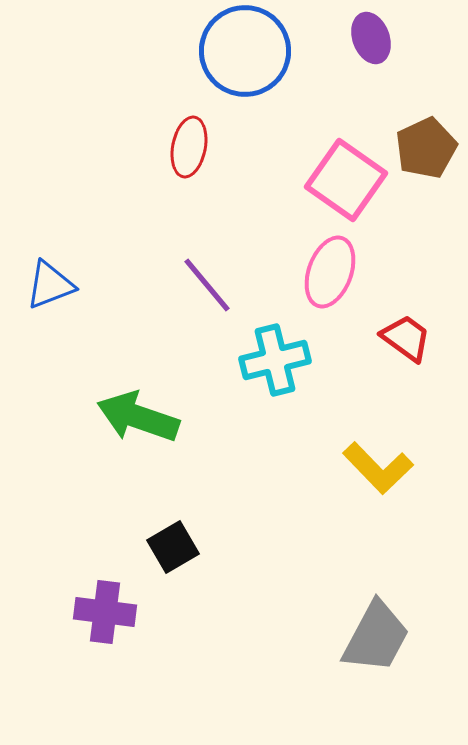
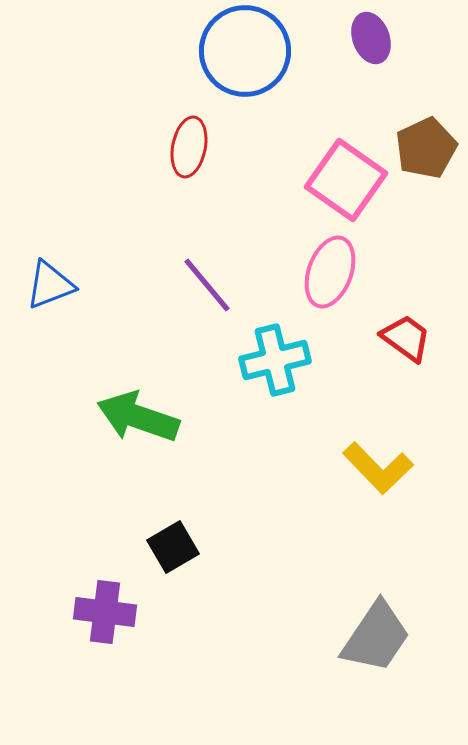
gray trapezoid: rotated 6 degrees clockwise
